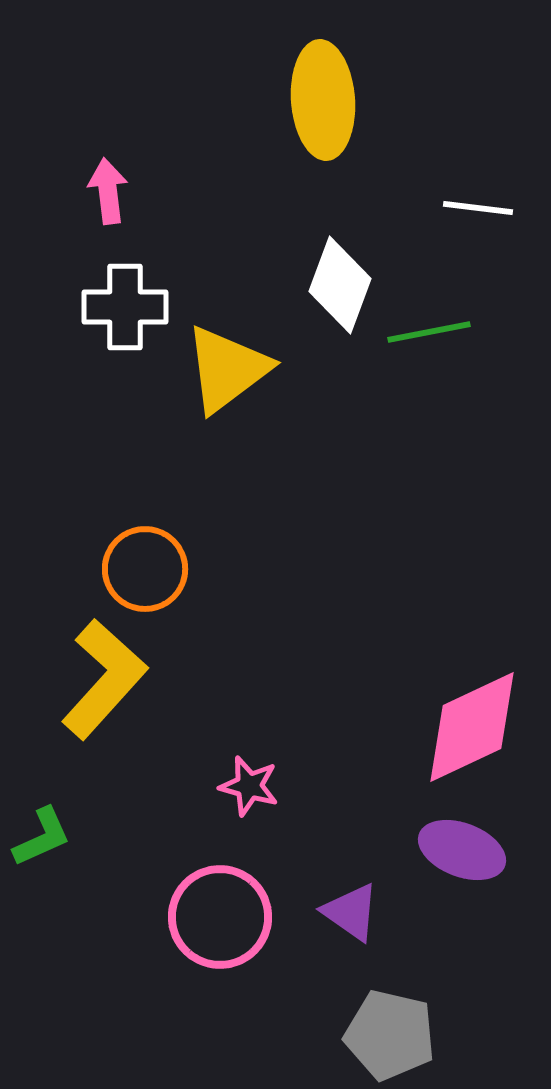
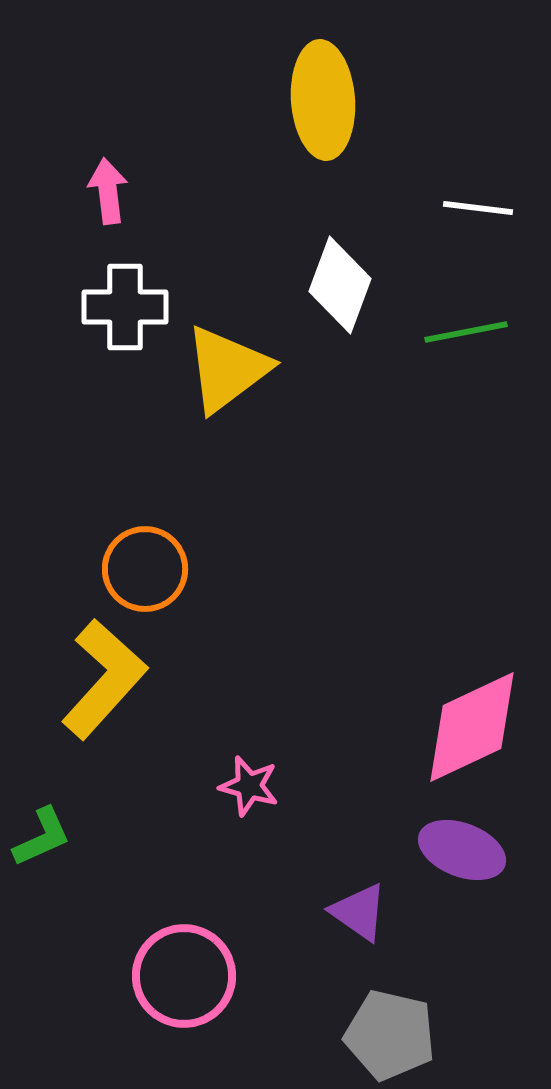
green line: moved 37 px right
purple triangle: moved 8 px right
pink circle: moved 36 px left, 59 px down
